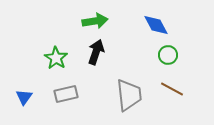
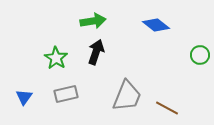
green arrow: moved 2 px left
blue diamond: rotated 24 degrees counterclockwise
green circle: moved 32 px right
brown line: moved 5 px left, 19 px down
gray trapezoid: moved 2 px left, 1 px down; rotated 28 degrees clockwise
